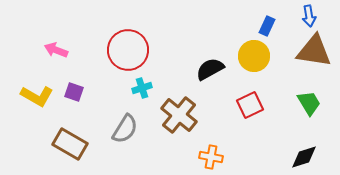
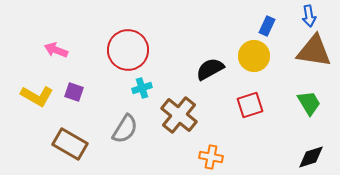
red square: rotated 8 degrees clockwise
black diamond: moved 7 px right
